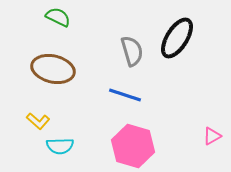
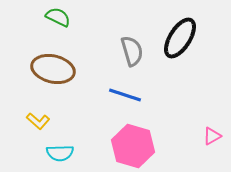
black ellipse: moved 3 px right
cyan semicircle: moved 7 px down
